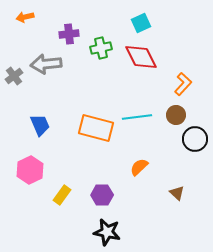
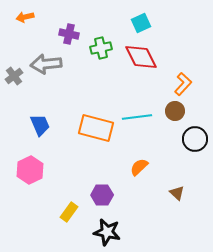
purple cross: rotated 18 degrees clockwise
brown circle: moved 1 px left, 4 px up
yellow rectangle: moved 7 px right, 17 px down
